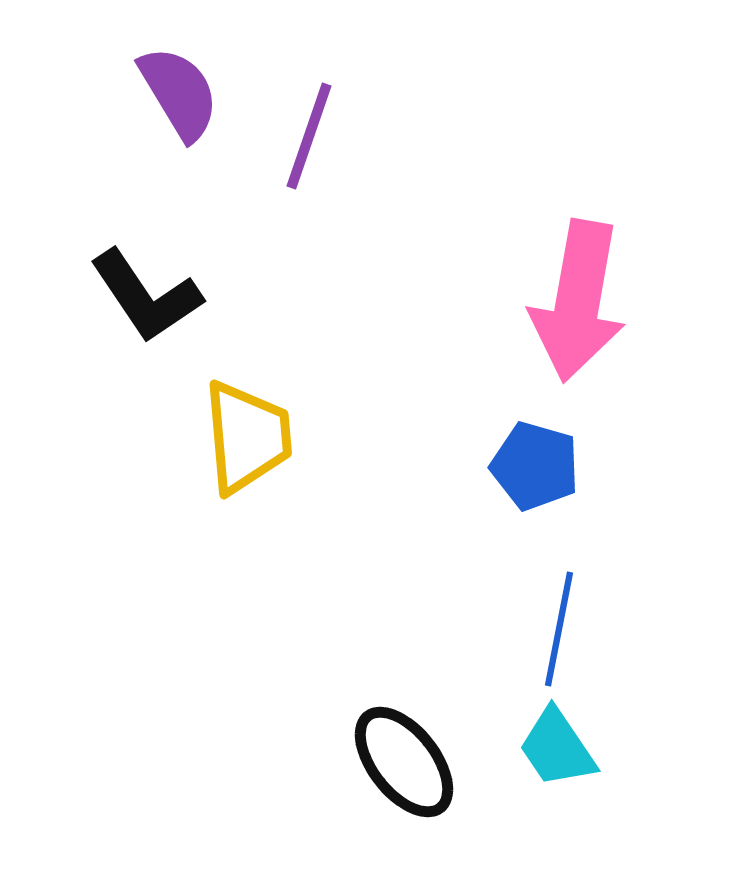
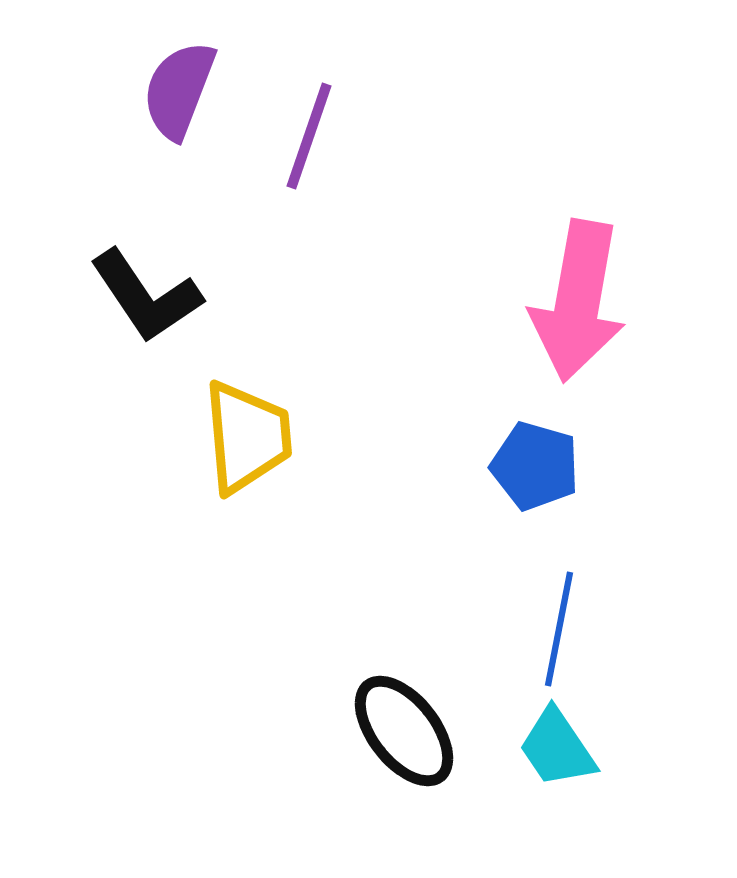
purple semicircle: moved 3 px up; rotated 128 degrees counterclockwise
black ellipse: moved 31 px up
